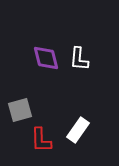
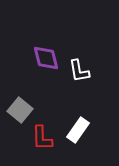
white L-shape: moved 12 px down; rotated 15 degrees counterclockwise
gray square: rotated 35 degrees counterclockwise
red L-shape: moved 1 px right, 2 px up
